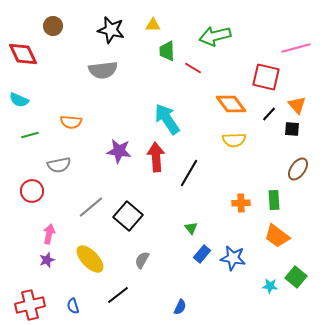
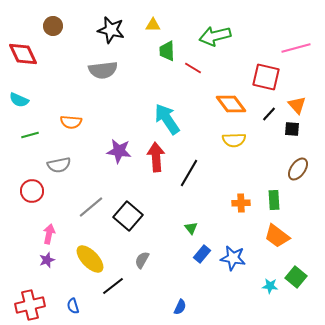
black line at (118, 295): moved 5 px left, 9 px up
